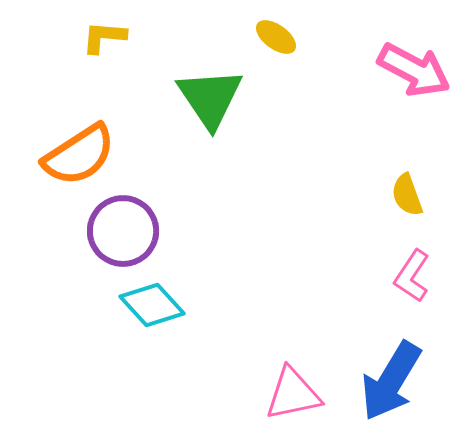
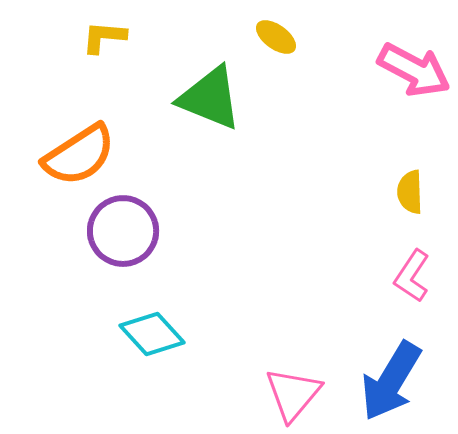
green triangle: rotated 34 degrees counterclockwise
yellow semicircle: moved 3 px right, 3 px up; rotated 18 degrees clockwise
cyan diamond: moved 29 px down
pink triangle: rotated 38 degrees counterclockwise
